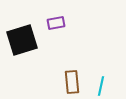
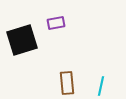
brown rectangle: moved 5 px left, 1 px down
